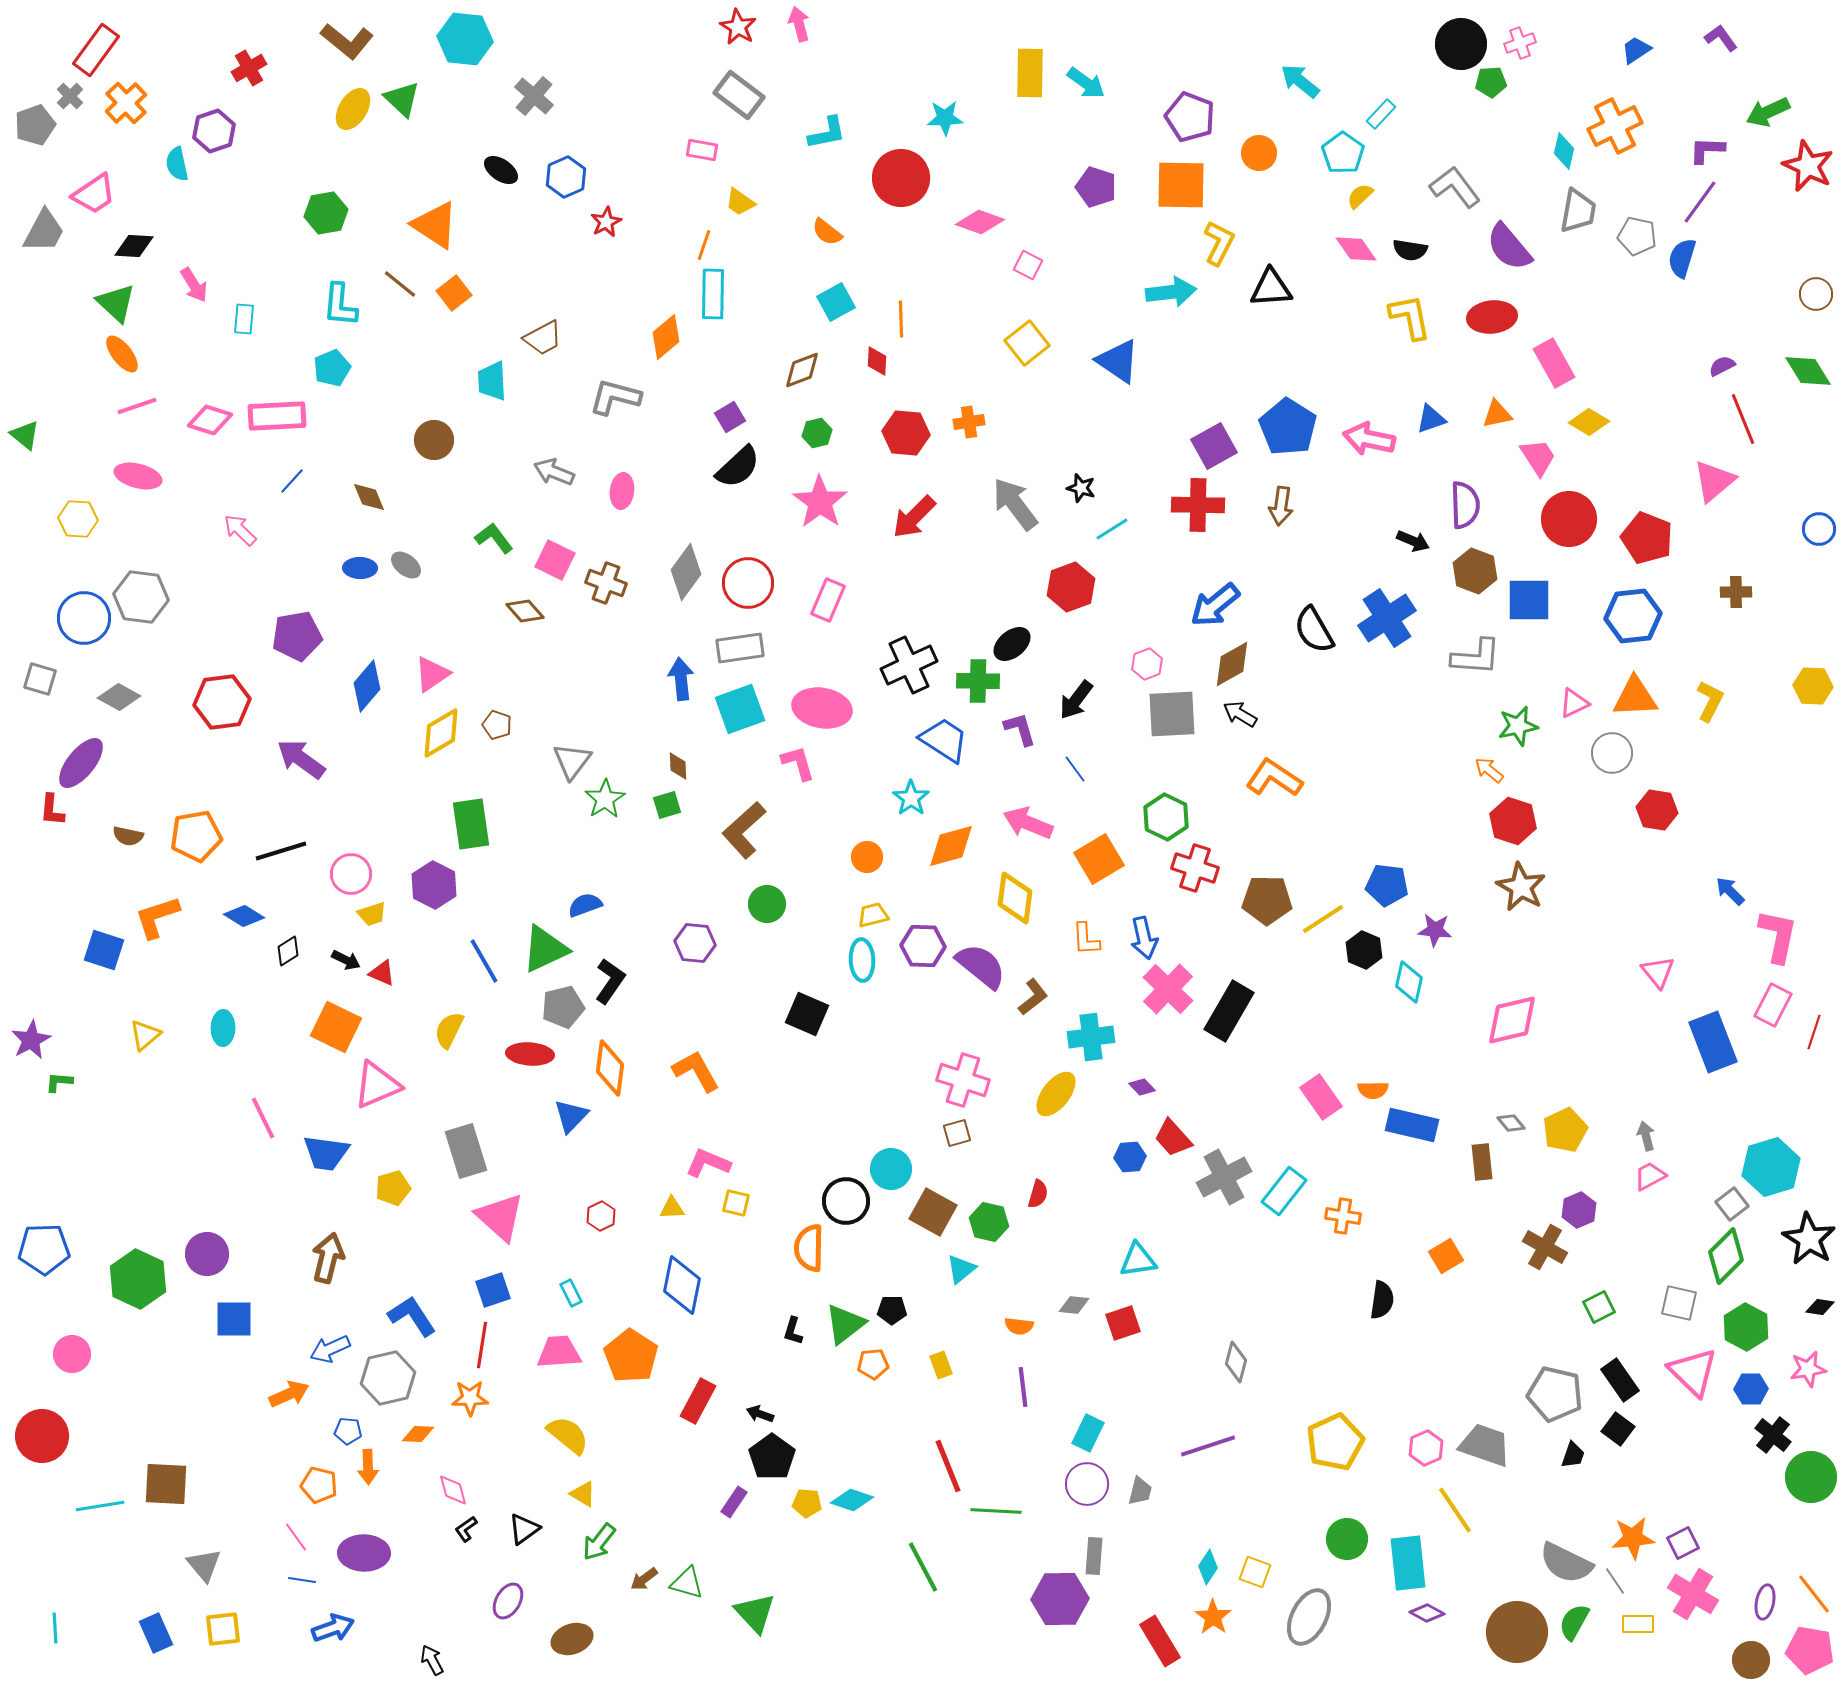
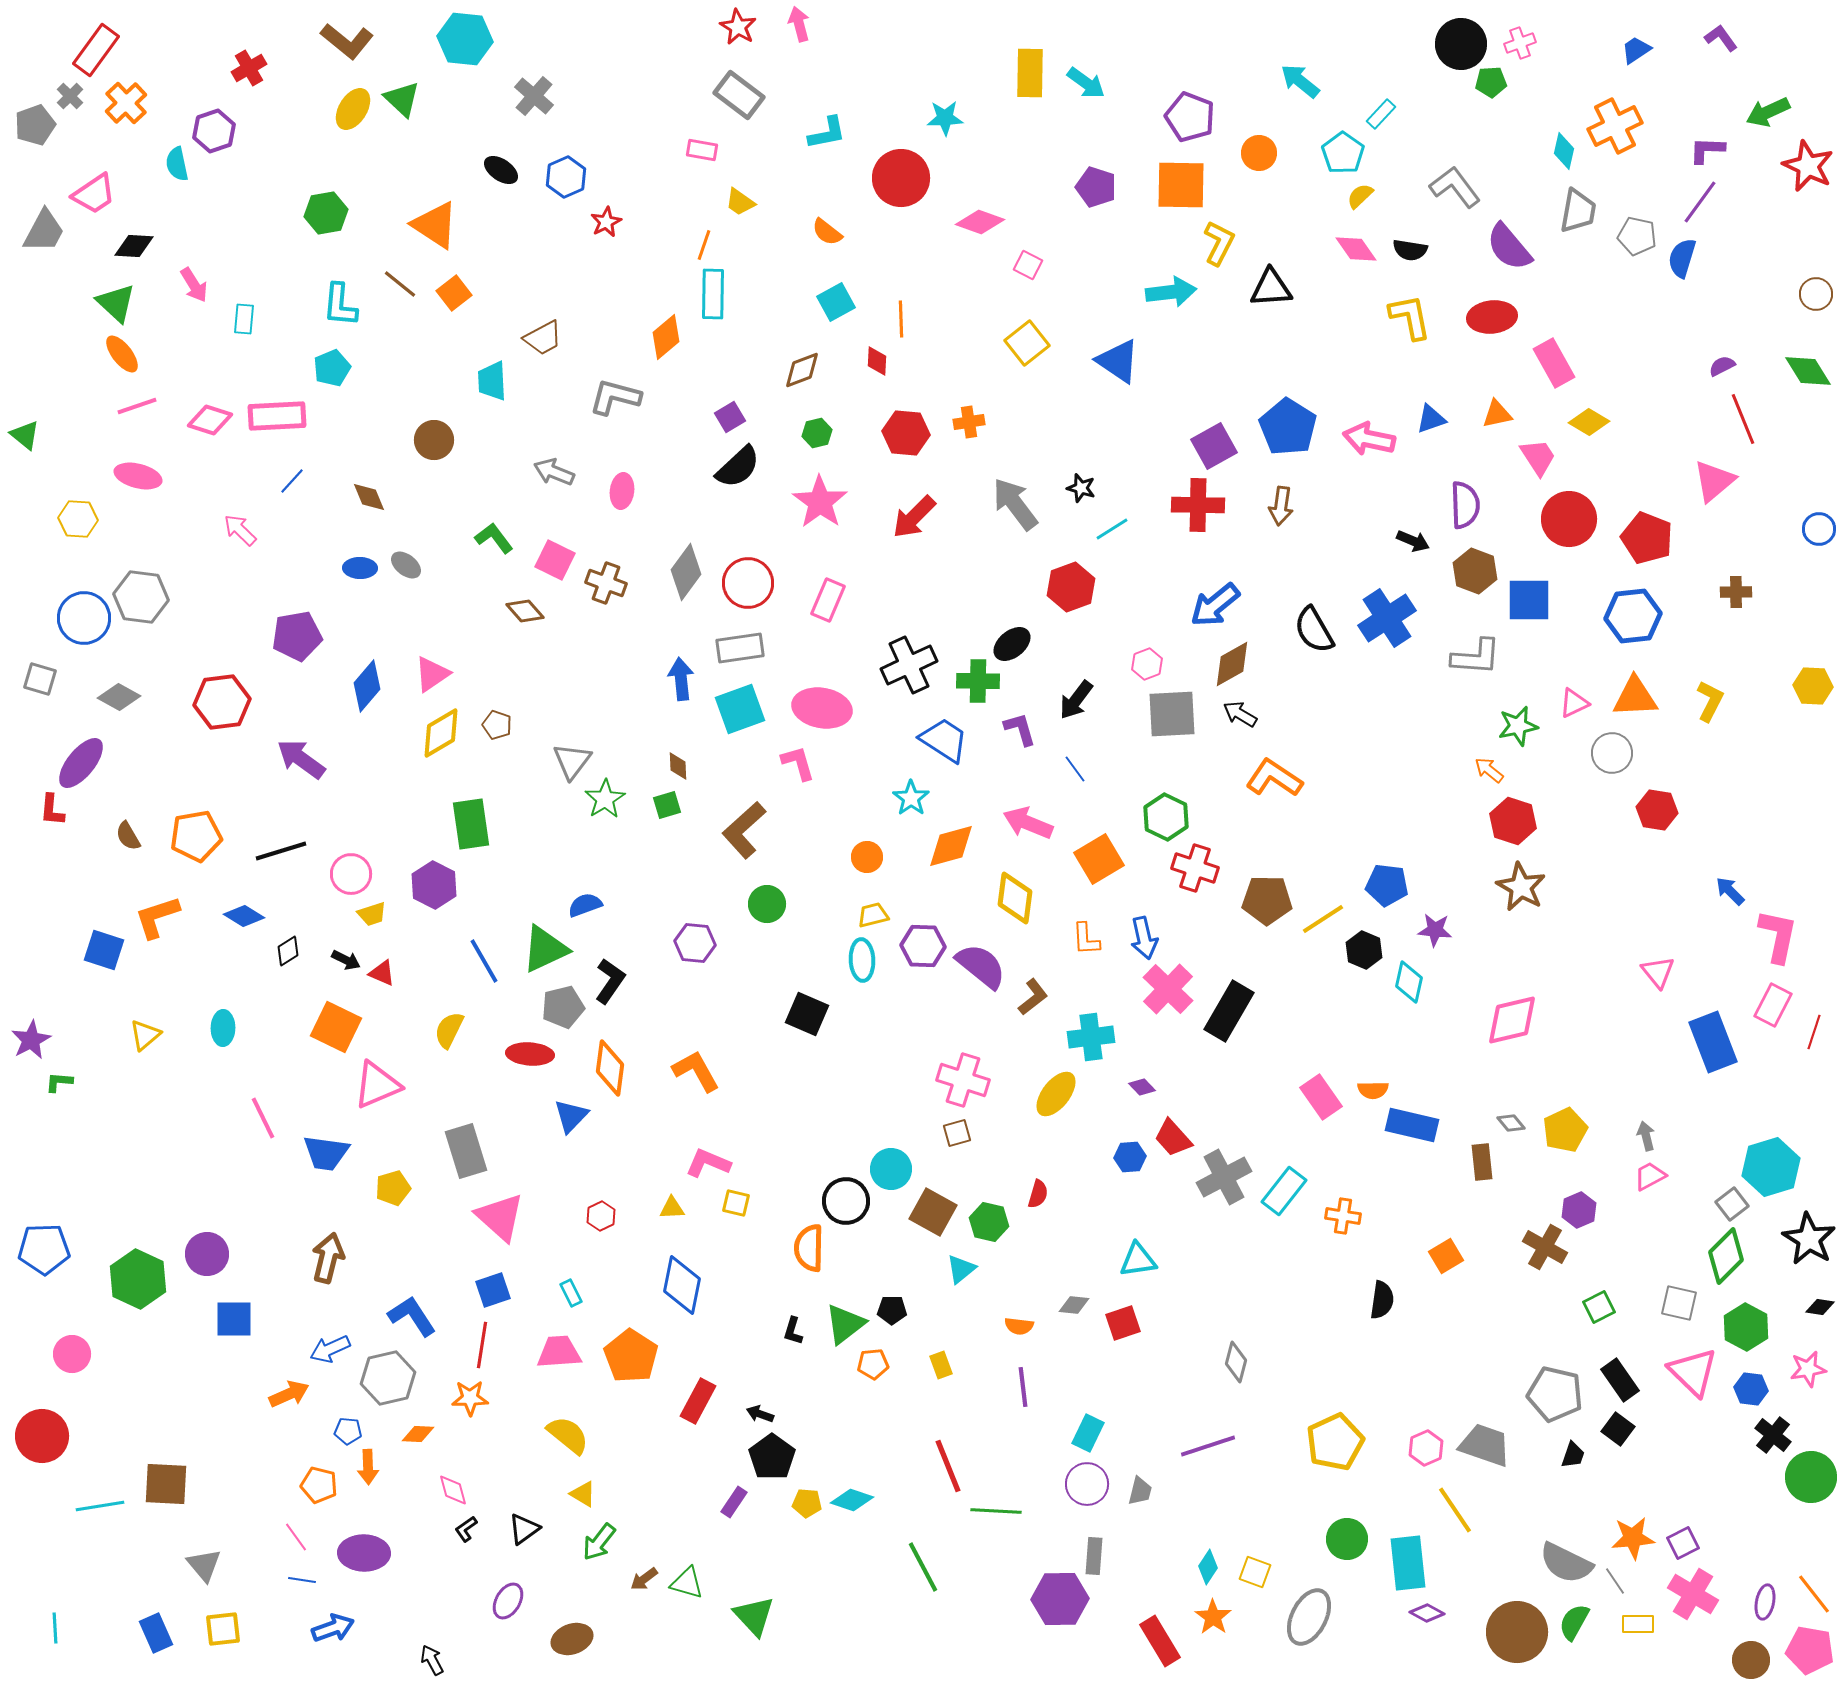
brown semicircle at (128, 836): rotated 48 degrees clockwise
blue hexagon at (1751, 1389): rotated 8 degrees clockwise
green triangle at (755, 1613): moved 1 px left, 3 px down
